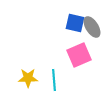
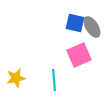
yellow star: moved 12 px left; rotated 12 degrees counterclockwise
